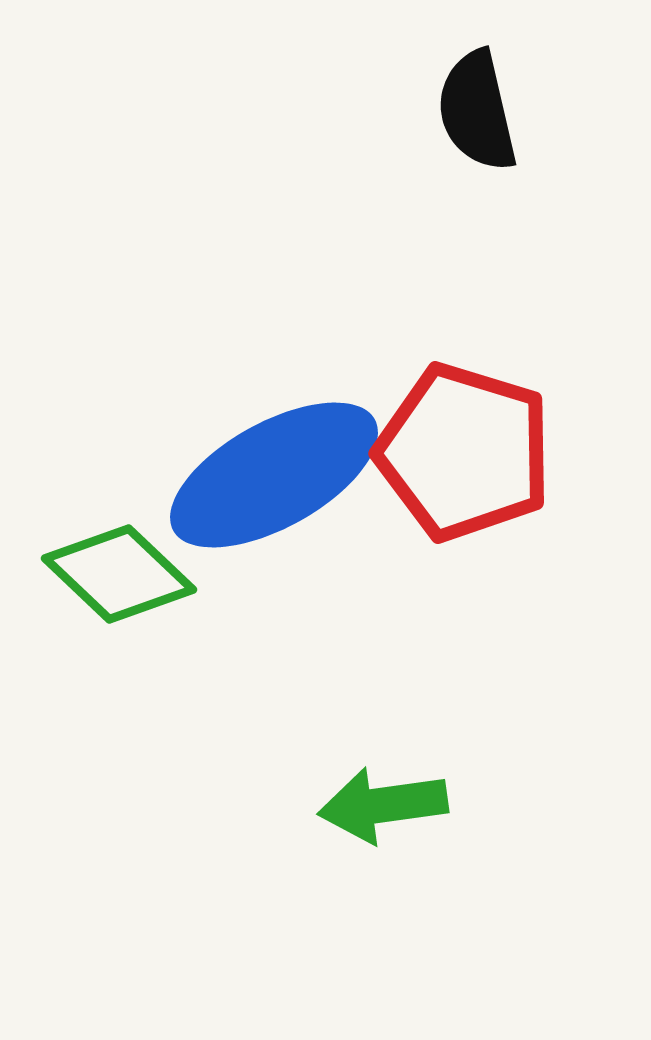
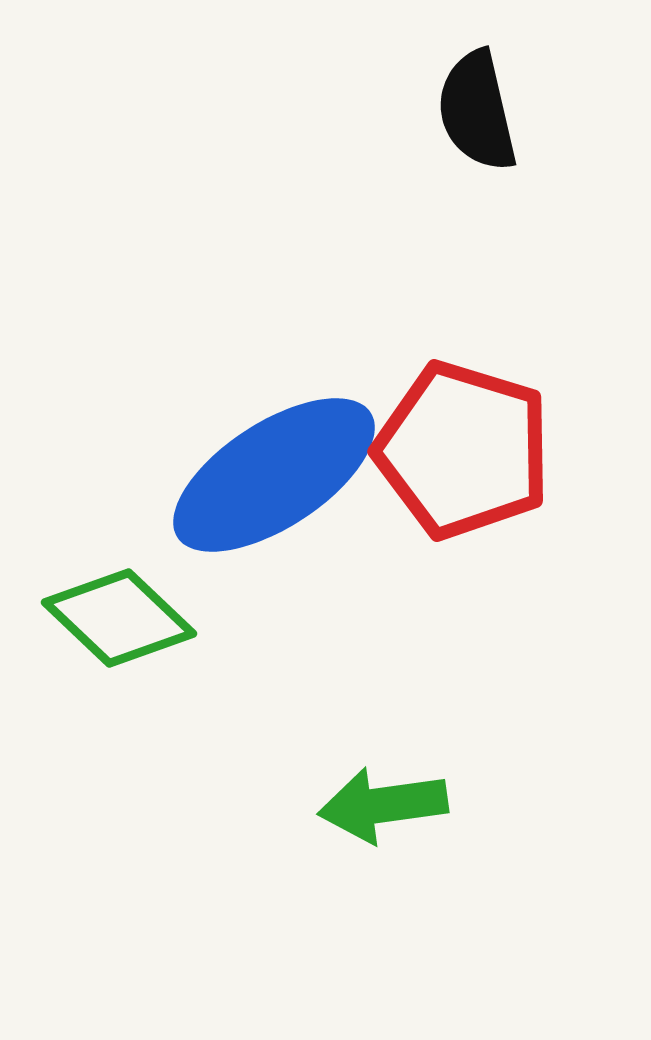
red pentagon: moved 1 px left, 2 px up
blue ellipse: rotated 4 degrees counterclockwise
green diamond: moved 44 px down
